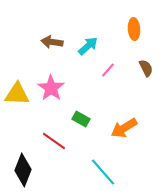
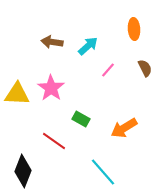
brown semicircle: moved 1 px left
black diamond: moved 1 px down
